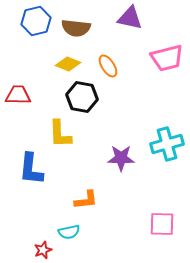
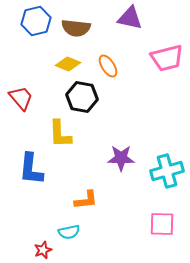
red trapezoid: moved 3 px right, 3 px down; rotated 48 degrees clockwise
cyan cross: moved 27 px down
